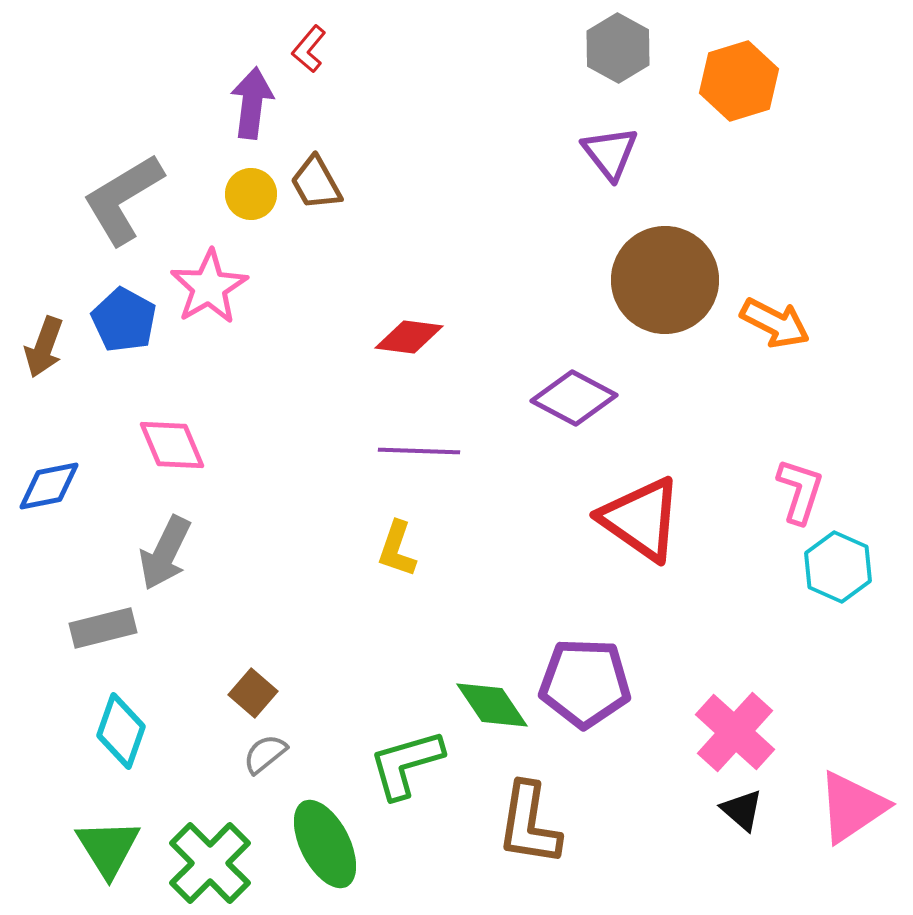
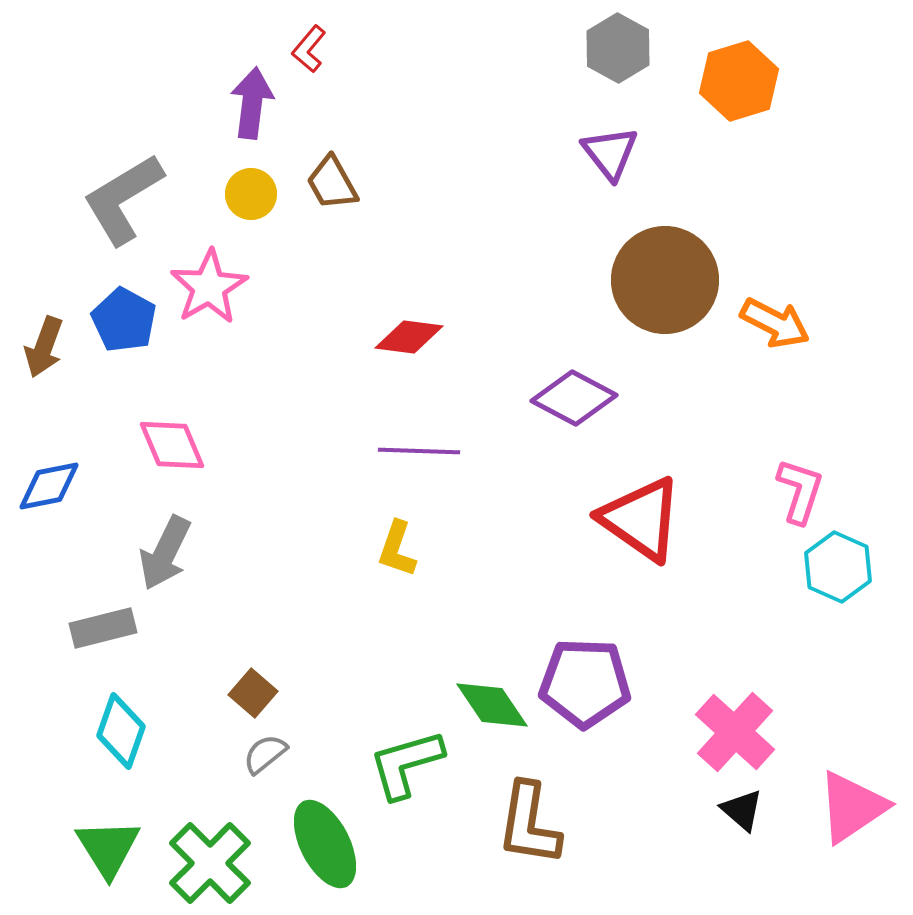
brown trapezoid: moved 16 px right
